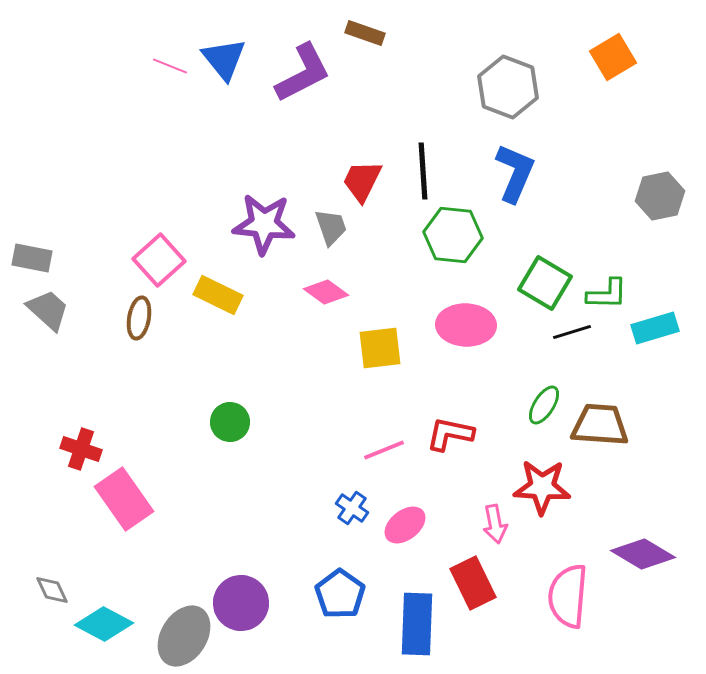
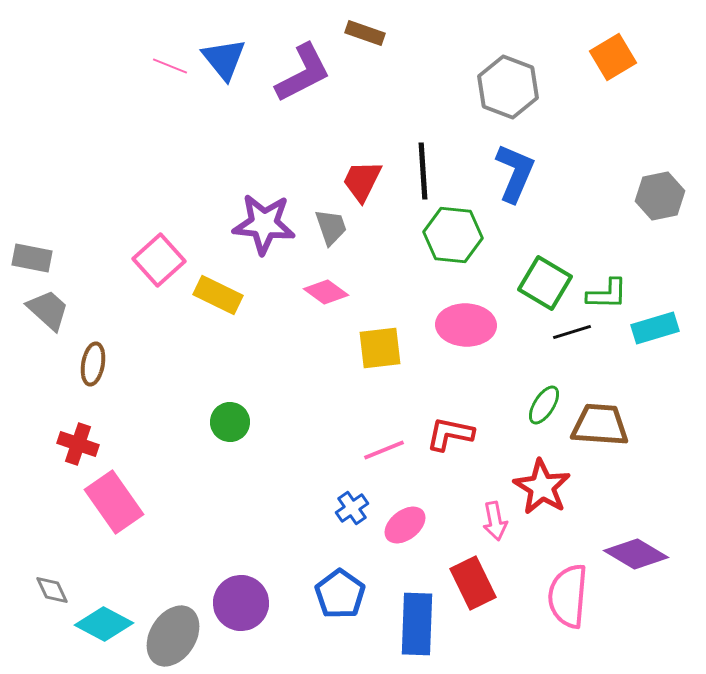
brown ellipse at (139, 318): moved 46 px left, 46 px down
red cross at (81, 449): moved 3 px left, 5 px up
red star at (542, 487): rotated 28 degrees clockwise
pink rectangle at (124, 499): moved 10 px left, 3 px down
blue cross at (352, 508): rotated 20 degrees clockwise
pink arrow at (495, 524): moved 3 px up
purple diamond at (643, 554): moved 7 px left
gray ellipse at (184, 636): moved 11 px left
